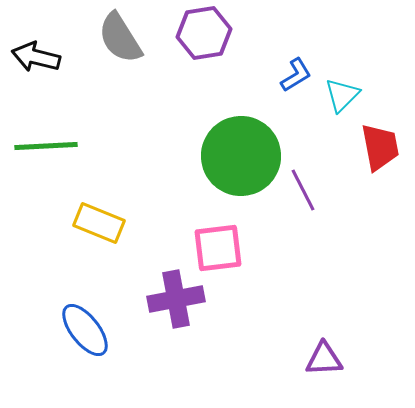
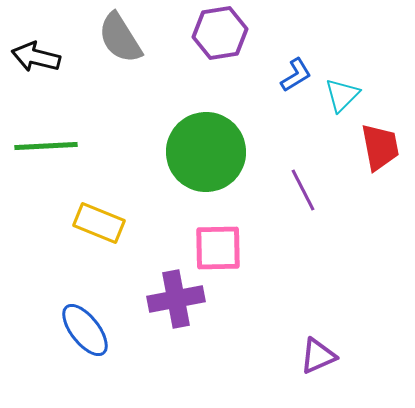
purple hexagon: moved 16 px right
green circle: moved 35 px left, 4 px up
pink square: rotated 6 degrees clockwise
purple triangle: moved 6 px left, 3 px up; rotated 21 degrees counterclockwise
